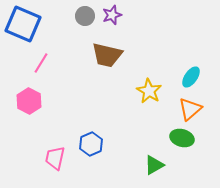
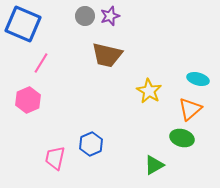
purple star: moved 2 px left, 1 px down
cyan ellipse: moved 7 px right, 2 px down; rotated 70 degrees clockwise
pink hexagon: moved 1 px left, 1 px up; rotated 10 degrees clockwise
